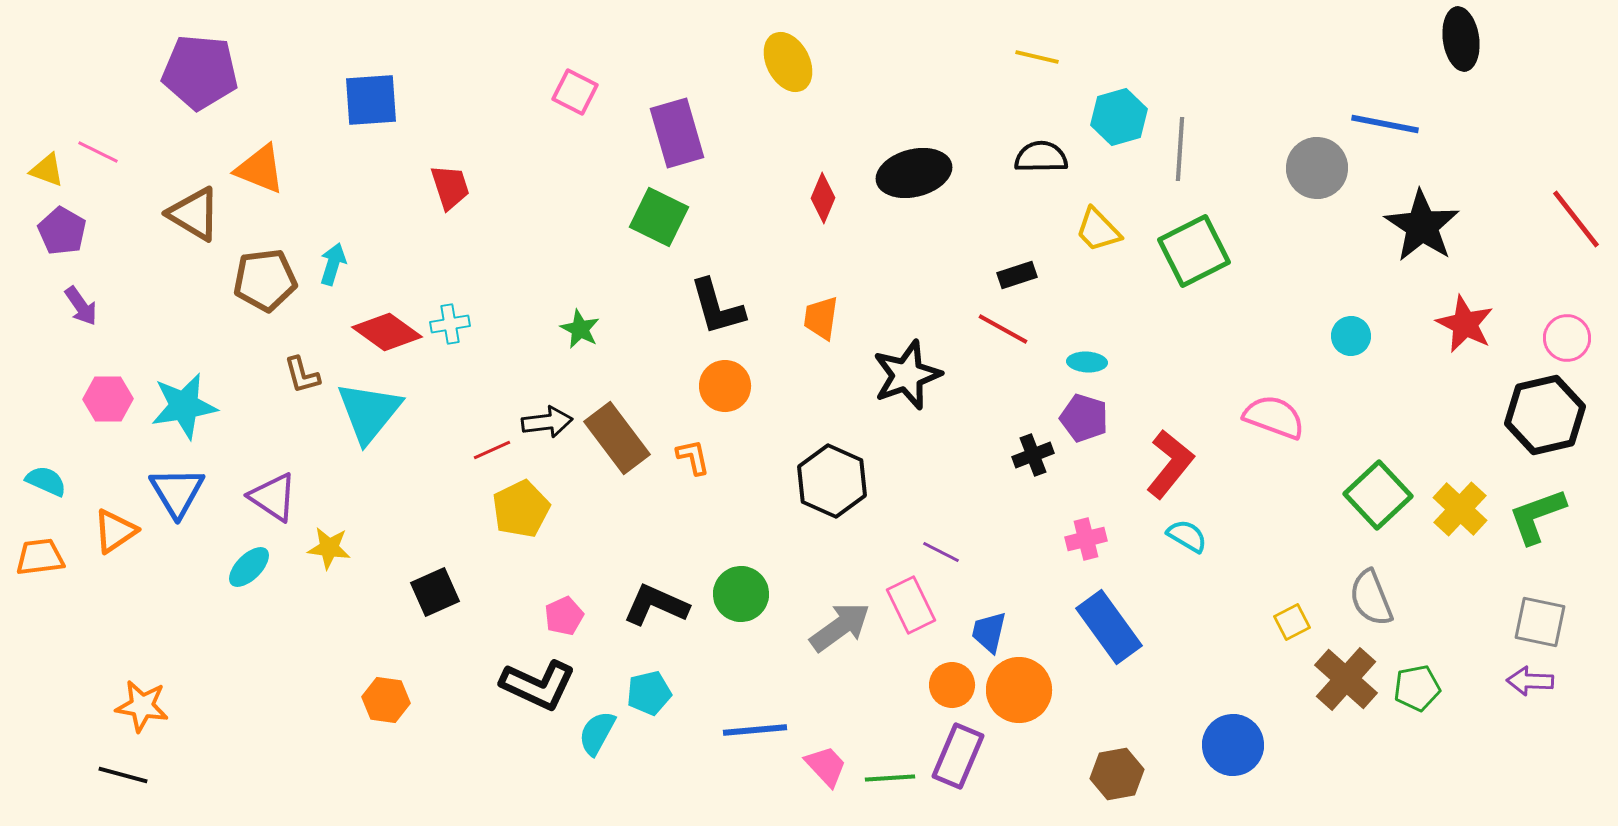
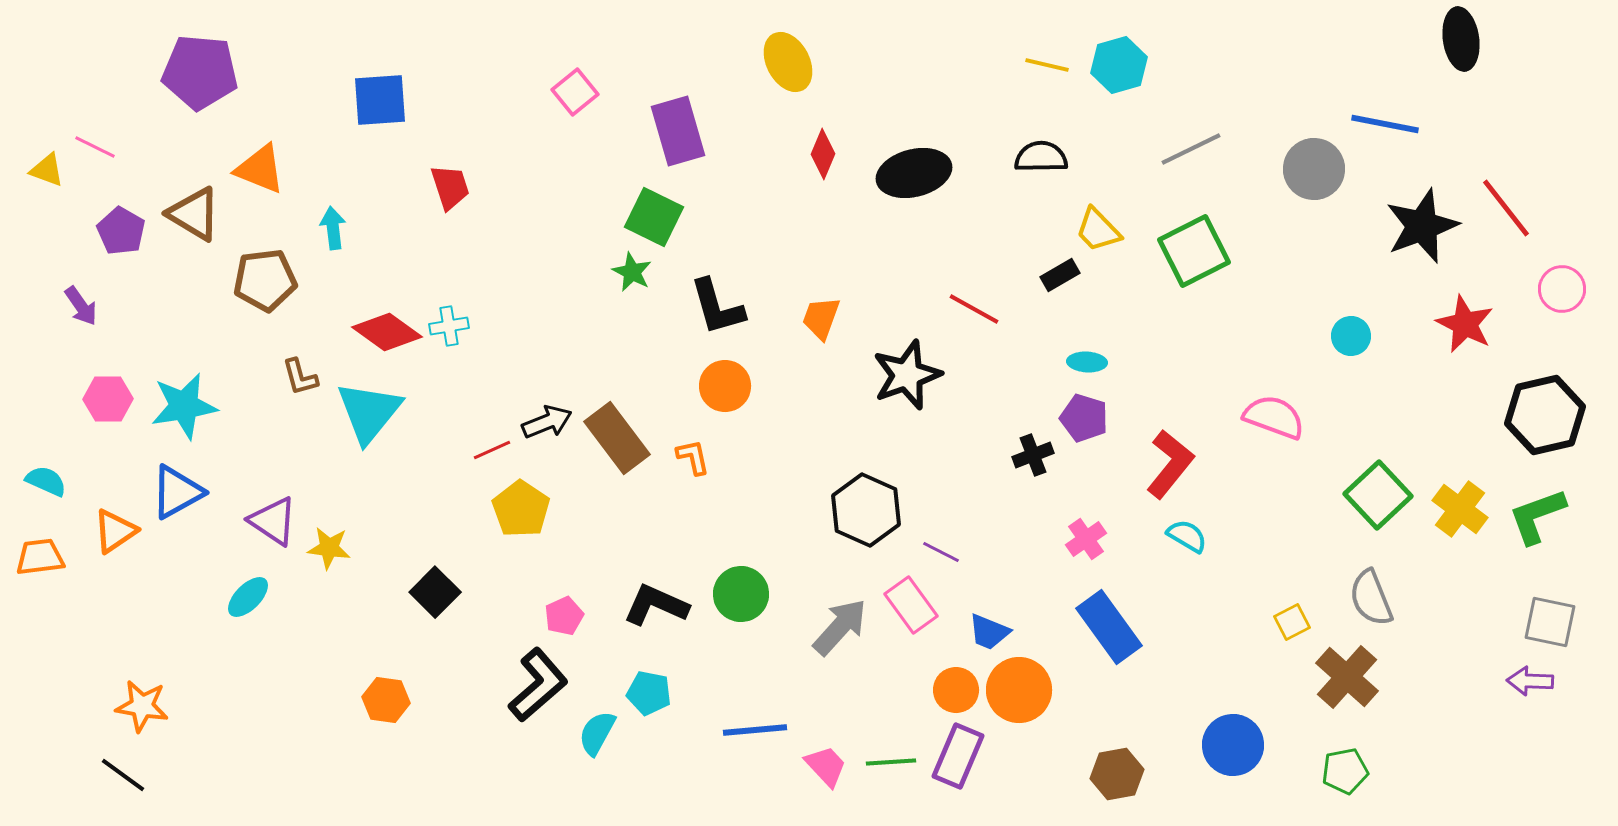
yellow line at (1037, 57): moved 10 px right, 8 px down
pink square at (575, 92): rotated 24 degrees clockwise
blue square at (371, 100): moved 9 px right
cyan hexagon at (1119, 117): moved 52 px up
purple rectangle at (677, 133): moved 1 px right, 2 px up
gray line at (1180, 149): moved 11 px right; rotated 60 degrees clockwise
pink line at (98, 152): moved 3 px left, 5 px up
gray circle at (1317, 168): moved 3 px left, 1 px down
red diamond at (823, 198): moved 44 px up
green square at (659, 217): moved 5 px left
red line at (1576, 219): moved 70 px left, 11 px up
black star at (1422, 226): rotated 18 degrees clockwise
purple pentagon at (62, 231): moved 59 px right
cyan arrow at (333, 264): moved 36 px up; rotated 24 degrees counterclockwise
black rectangle at (1017, 275): moved 43 px right; rotated 12 degrees counterclockwise
orange trapezoid at (821, 318): rotated 12 degrees clockwise
cyan cross at (450, 324): moved 1 px left, 2 px down
green star at (580, 329): moved 52 px right, 57 px up
red line at (1003, 329): moved 29 px left, 20 px up
pink circle at (1567, 338): moved 5 px left, 49 px up
brown L-shape at (302, 375): moved 2 px left, 2 px down
black arrow at (547, 422): rotated 15 degrees counterclockwise
black hexagon at (832, 481): moved 34 px right, 29 px down
blue triangle at (177, 492): rotated 32 degrees clockwise
purple triangle at (273, 497): moved 24 px down
yellow pentagon at (521, 509): rotated 12 degrees counterclockwise
yellow cross at (1460, 509): rotated 6 degrees counterclockwise
pink cross at (1086, 539): rotated 21 degrees counterclockwise
cyan ellipse at (249, 567): moved 1 px left, 30 px down
black square at (435, 592): rotated 21 degrees counterclockwise
pink rectangle at (911, 605): rotated 10 degrees counterclockwise
gray square at (1540, 622): moved 10 px right
gray arrow at (840, 627): rotated 12 degrees counterclockwise
blue trapezoid at (989, 632): rotated 81 degrees counterclockwise
brown cross at (1346, 679): moved 1 px right, 2 px up
black L-shape at (538, 685): rotated 66 degrees counterclockwise
orange circle at (952, 685): moved 4 px right, 5 px down
green pentagon at (1417, 688): moved 72 px left, 83 px down
cyan pentagon at (649, 693): rotated 24 degrees clockwise
black line at (123, 775): rotated 21 degrees clockwise
green line at (890, 778): moved 1 px right, 16 px up
